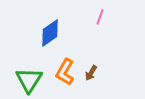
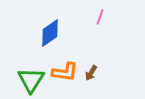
orange L-shape: rotated 112 degrees counterclockwise
green triangle: moved 2 px right
